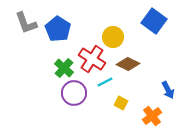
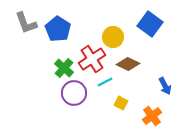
blue square: moved 4 px left, 3 px down
red cross: rotated 24 degrees clockwise
blue arrow: moved 3 px left, 4 px up
